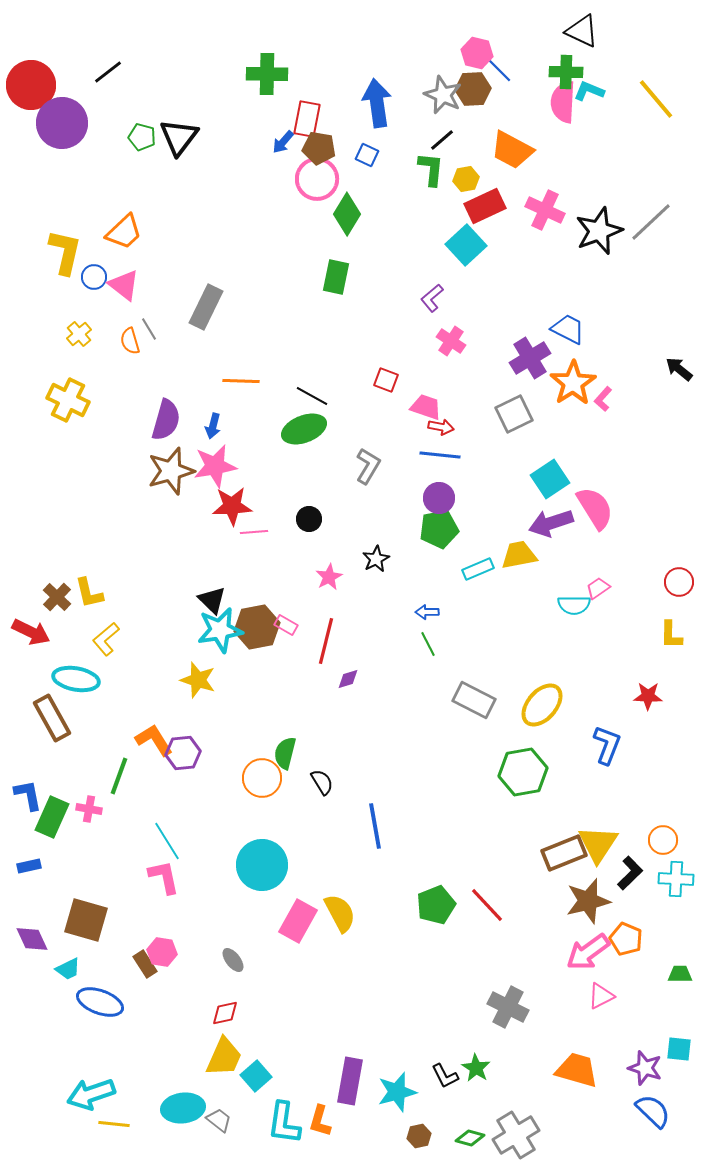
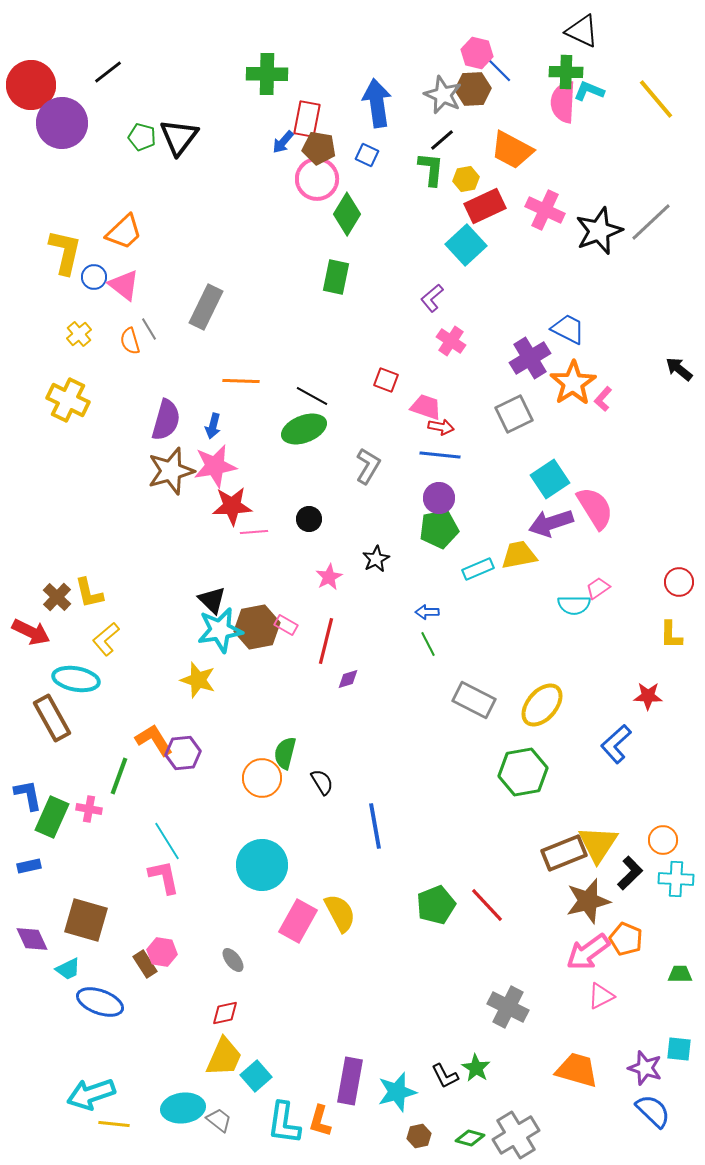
blue L-shape at (607, 745): moved 9 px right, 1 px up; rotated 153 degrees counterclockwise
